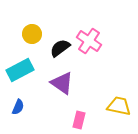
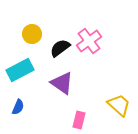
pink cross: rotated 20 degrees clockwise
yellow trapezoid: moved 1 px up; rotated 30 degrees clockwise
